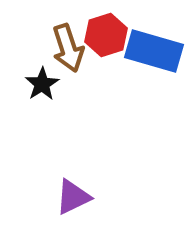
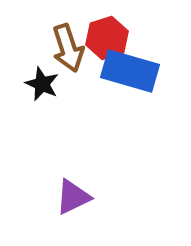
red hexagon: moved 1 px right, 3 px down
blue rectangle: moved 24 px left, 20 px down
black star: rotated 16 degrees counterclockwise
